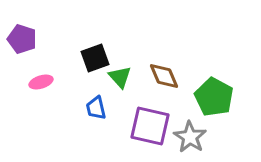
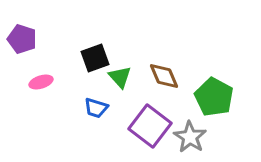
blue trapezoid: rotated 60 degrees counterclockwise
purple square: rotated 24 degrees clockwise
